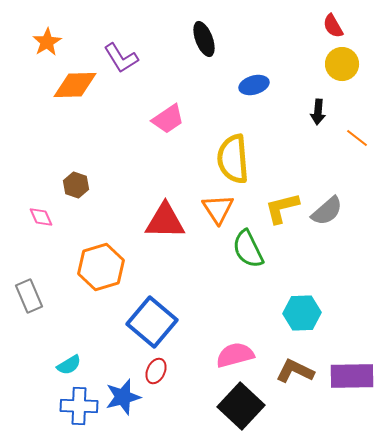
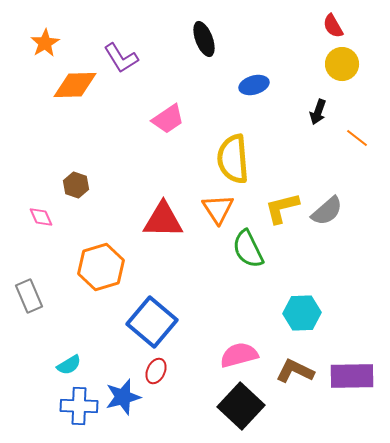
orange star: moved 2 px left, 1 px down
black arrow: rotated 15 degrees clockwise
red triangle: moved 2 px left, 1 px up
pink semicircle: moved 4 px right
